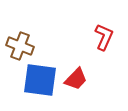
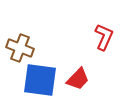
brown cross: moved 2 px down
red trapezoid: moved 2 px right
